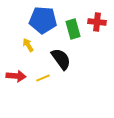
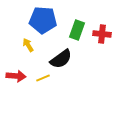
red cross: moved 5 px right, 12 px down
green rectangle: moved 4 px right, 1 px down; rotated 36 degrees clockwise
black semicircle: rotated 90 degrees clockwise
